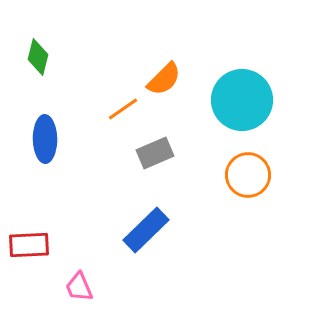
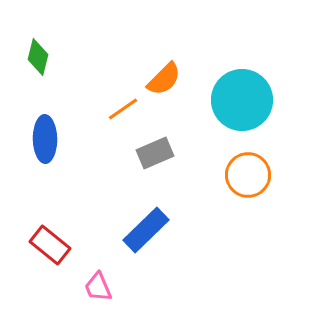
red rectangle: moved 21 px right; rotated 42 degrees clockwise
pink trapezoid: moved 19 px right
